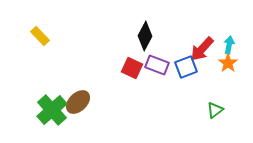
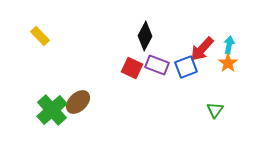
green triangle: rotated 18 degrees counterclockwise
